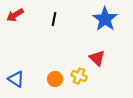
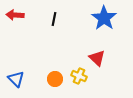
red arrow: rotated 36 degrees clockwise
blue star: moved 1 px left, 1 px up
blue triangle: rotated 12 degrees clockwise
